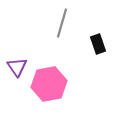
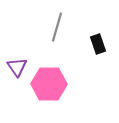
gray line: moved 5 px left, 4 px down
pink hexagon: rotated 12 degrees clockwise
